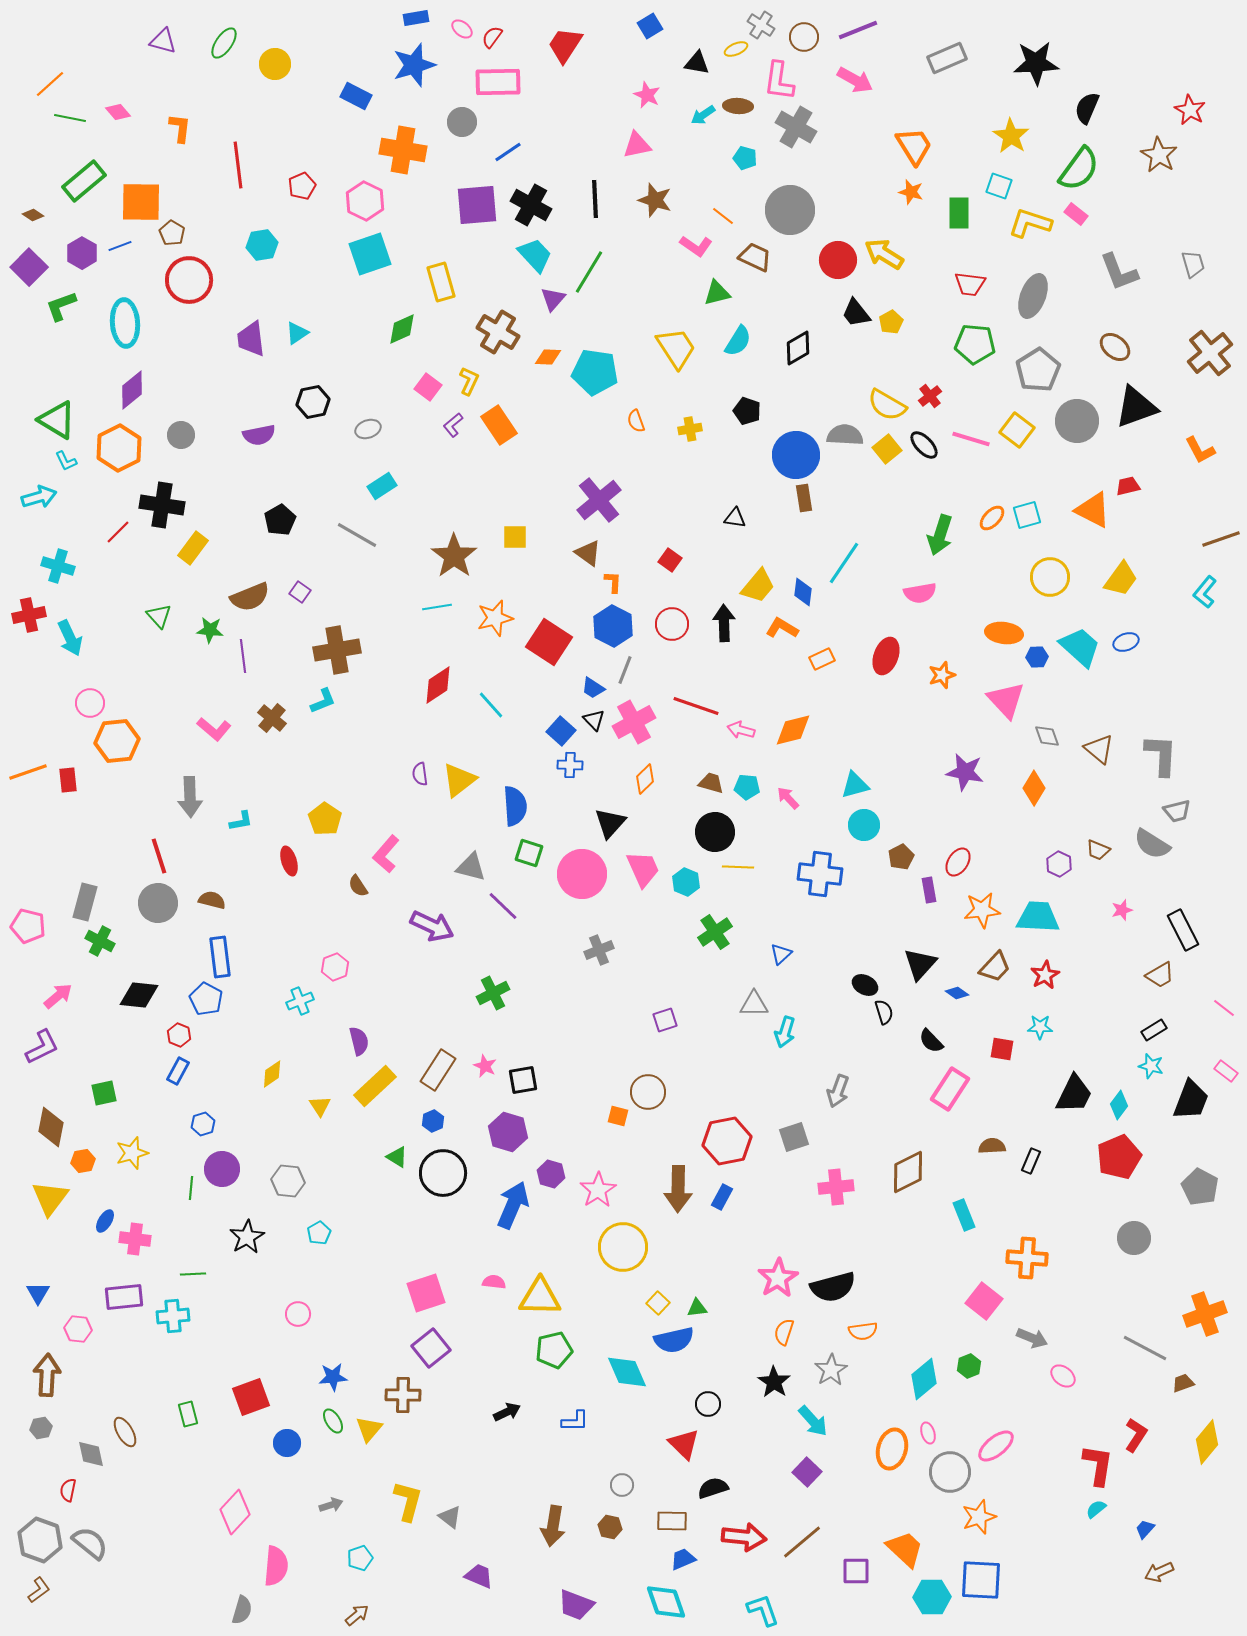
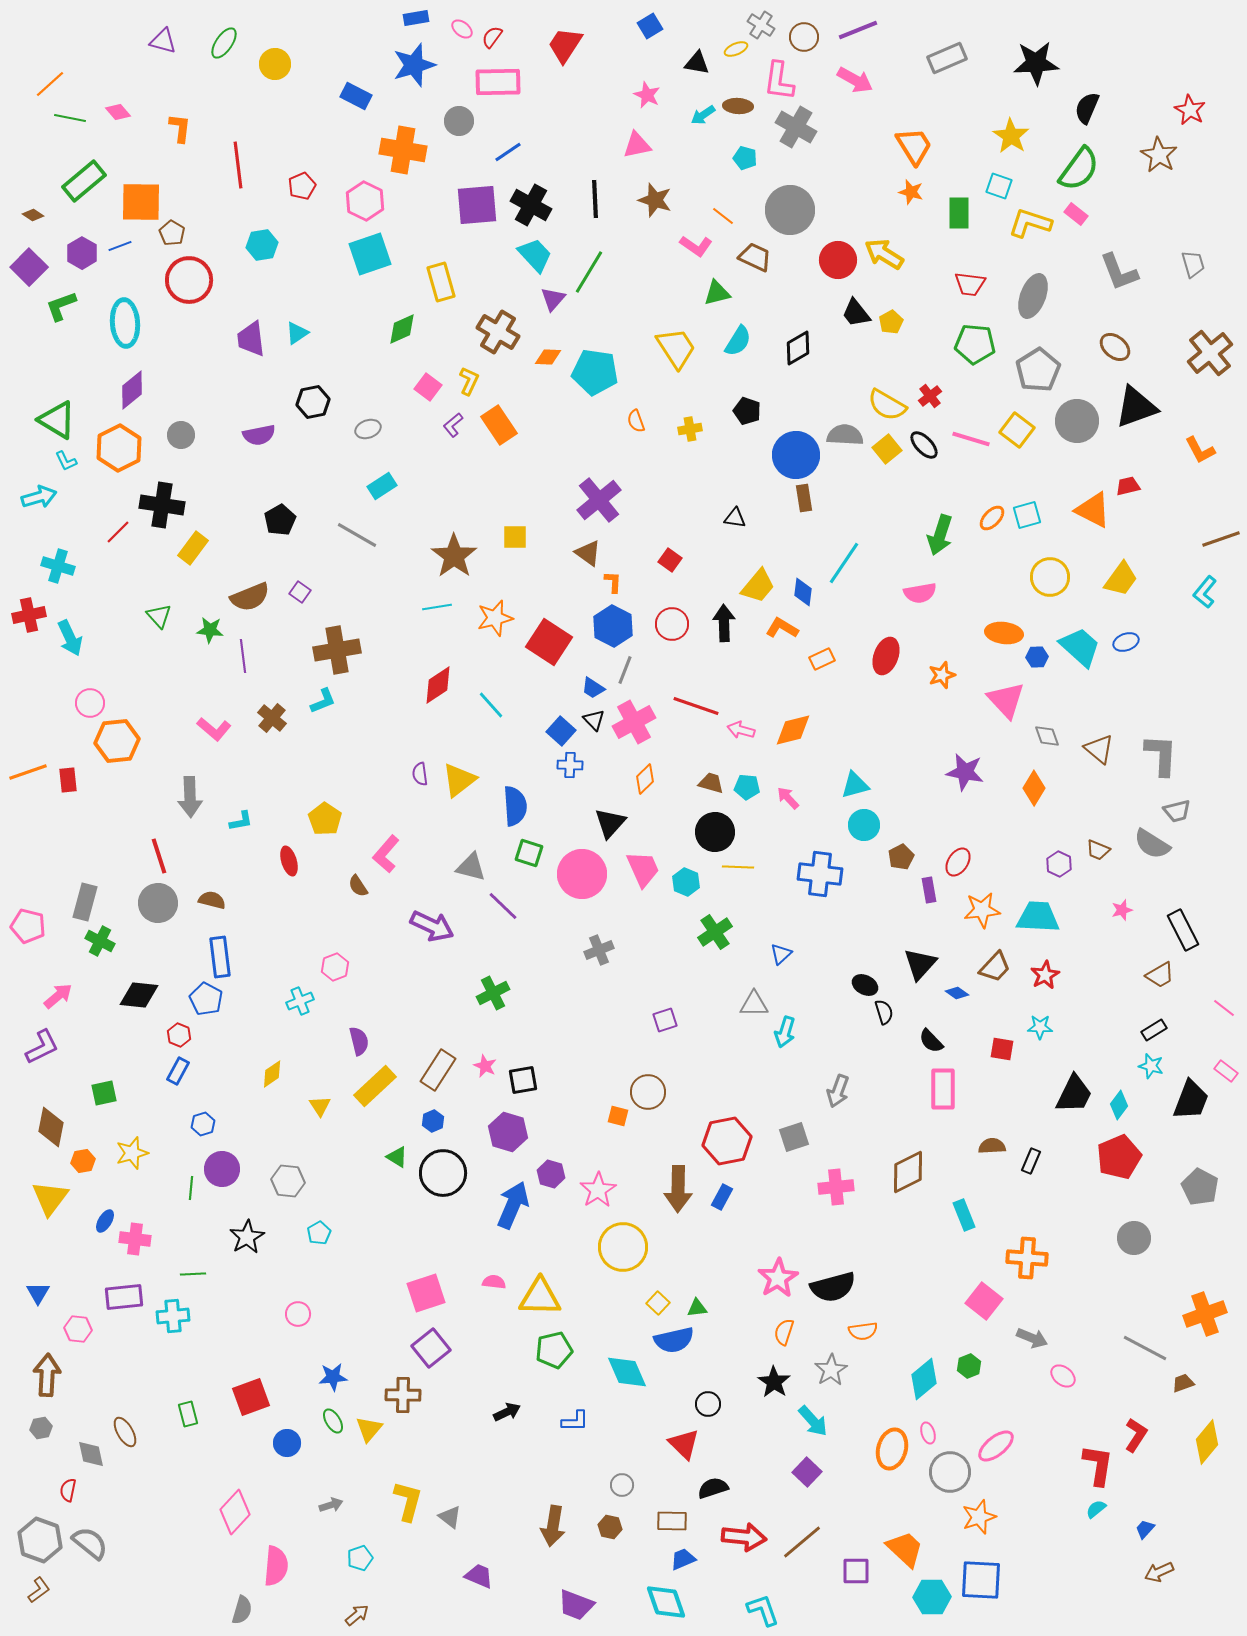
gray circle at (462, 122): moved 3 px left, 1 px up
pink rectangle at (950, 1089): moved 7 px left; rotated 33 degrees counterclockwise
